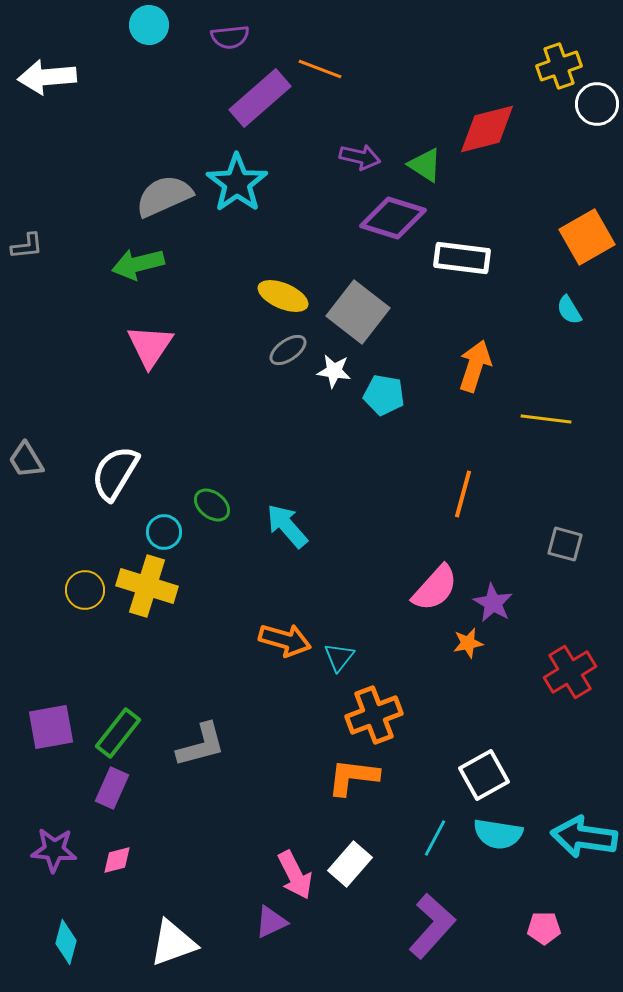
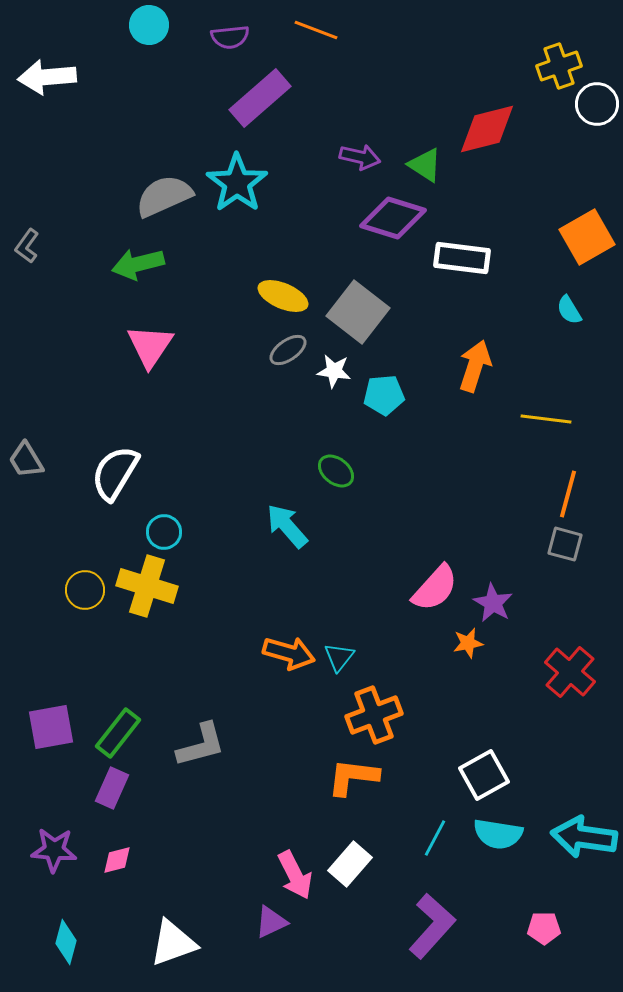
orange line at (320, 69): moved 4 px left, 39 px up
gray L-shape at (27, 246): rotated 132 degrees clockwise
cyan pentagon at (384, 395): rotated 15 degrees counterclockwise
orange line at (463, 494): moved 105 px right
green ellipse at (212, 505): moved 124 px right, 34 px up
orange arrow at (285, 640): moved 4 px right, 13 px down
red cross at (570, 672): rotated 18 degrees counterclockwise
